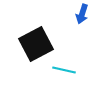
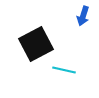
blue arrow: moved 1 px right, 2 px down
